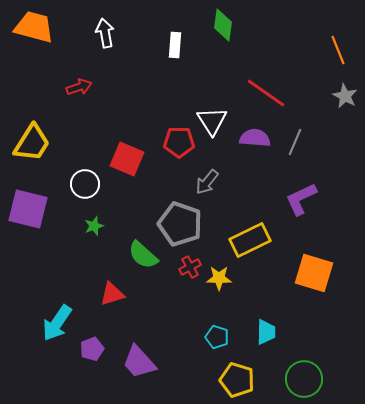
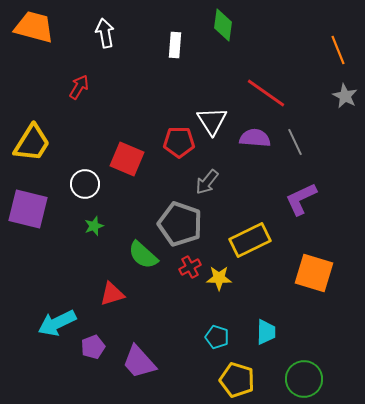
red arrow: rotated 40 degrees counterclockwise
gray line: rotated 48 degrees counterclockwise
cyan arrow: rotated 30 degrees clockwise
purple pentagon: moved 1 px right, 2 px up
